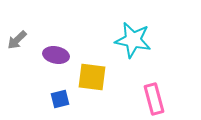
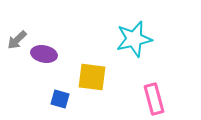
cyan star: moved 1 px right, 1 px up; rotated 24 degrees counterclockwise
purple ellipse: moved 12 px left, 1 px up
blue square: rotated 30 degrees clockwise
